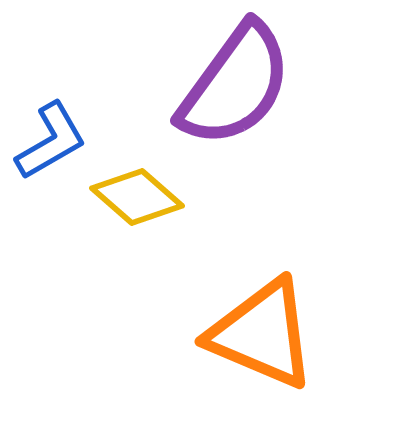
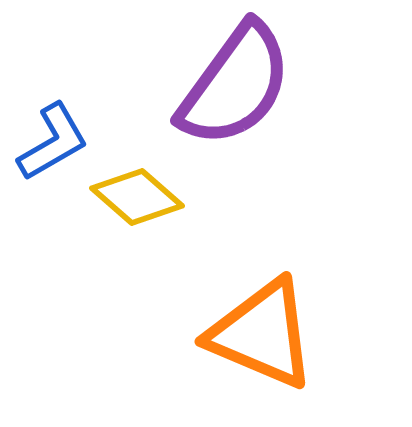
blue L-shape: moved 2 px right, 1 px down
